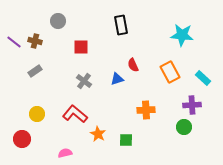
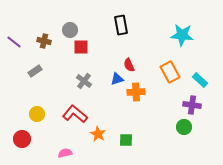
gray circle: moved 12 px right, 9 px down
brown cross: moved 9 px right
red semicircle: moved 4 px left
cyan rectangle: moved 3 px left, 2 px down
purple cross: rotated 12 degrees clockwise
orange cross: moved 10 px left, 18 px up
